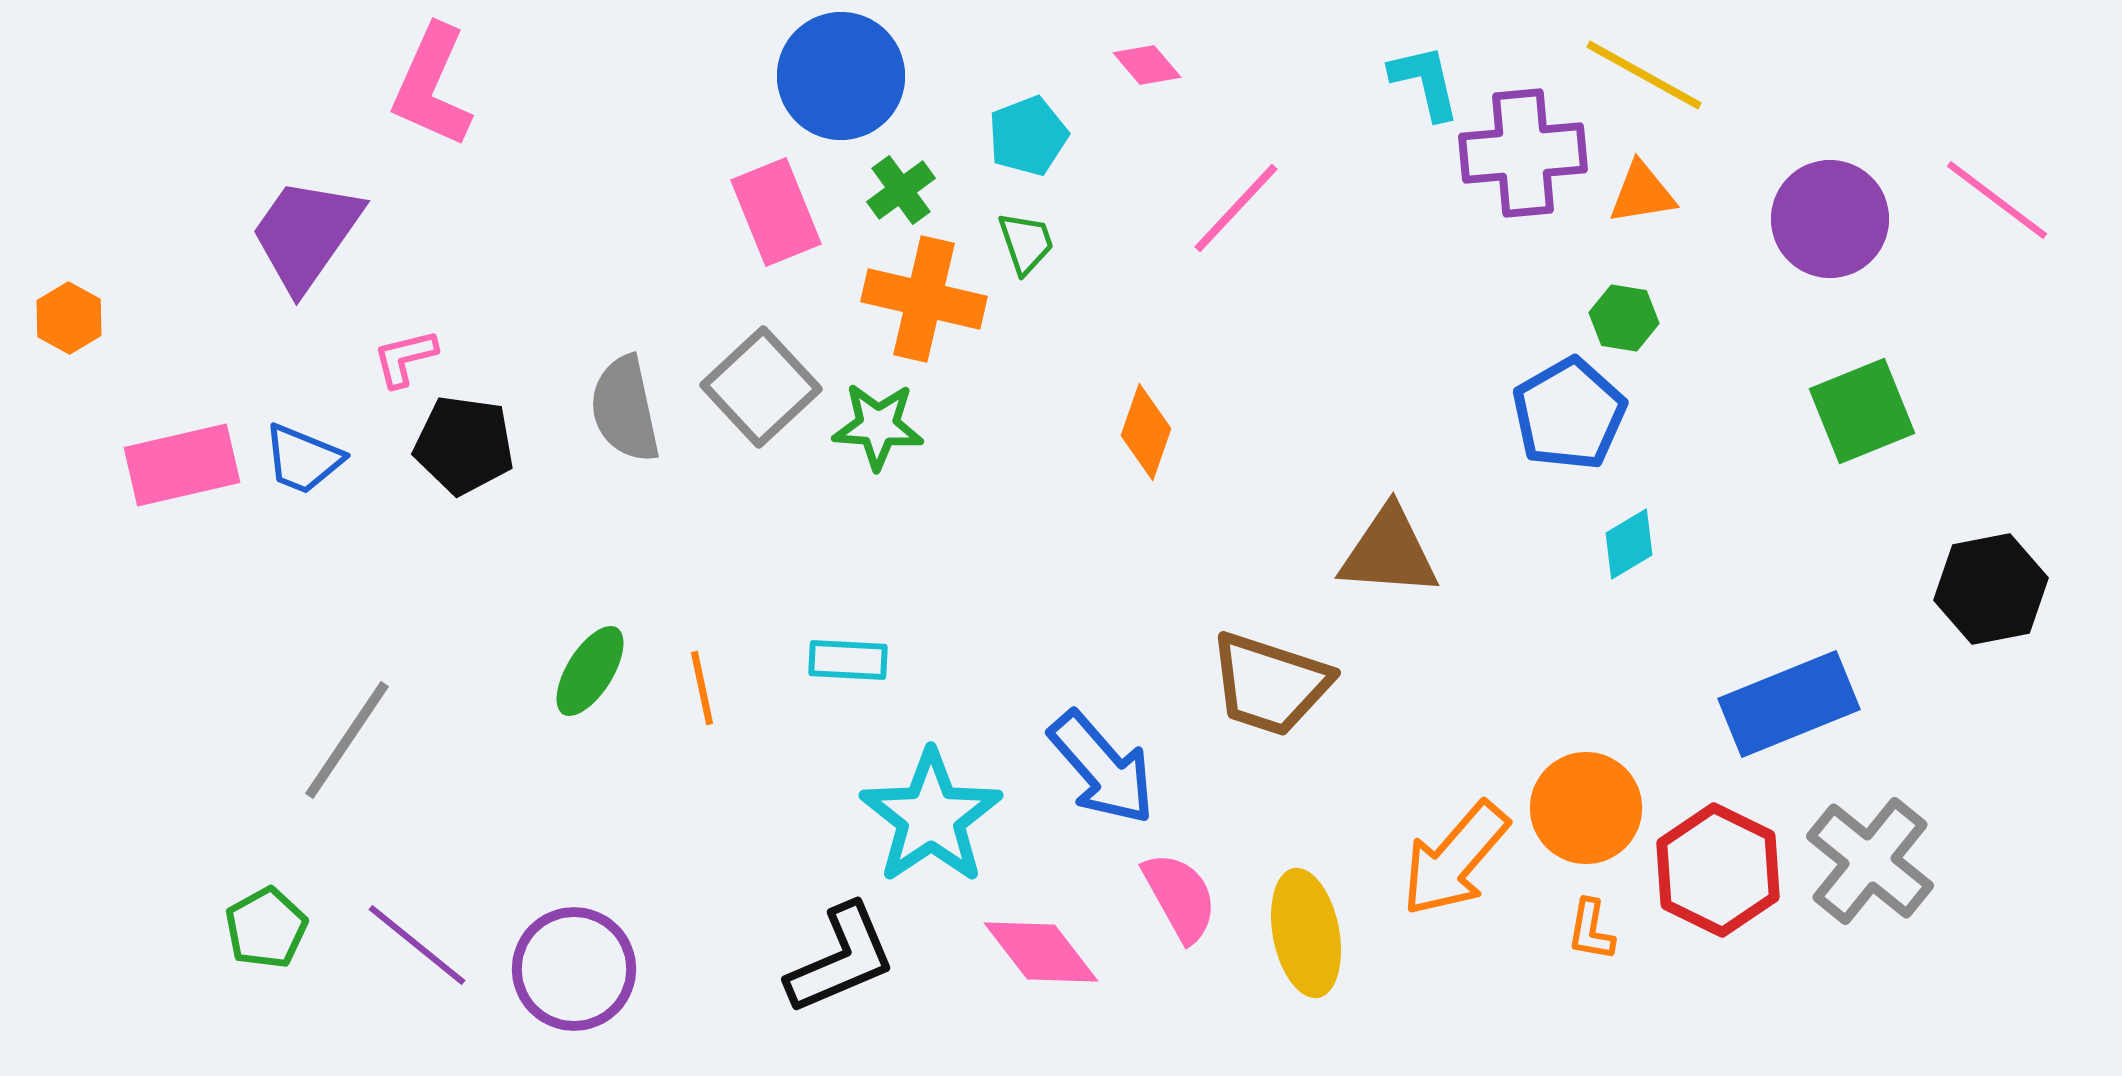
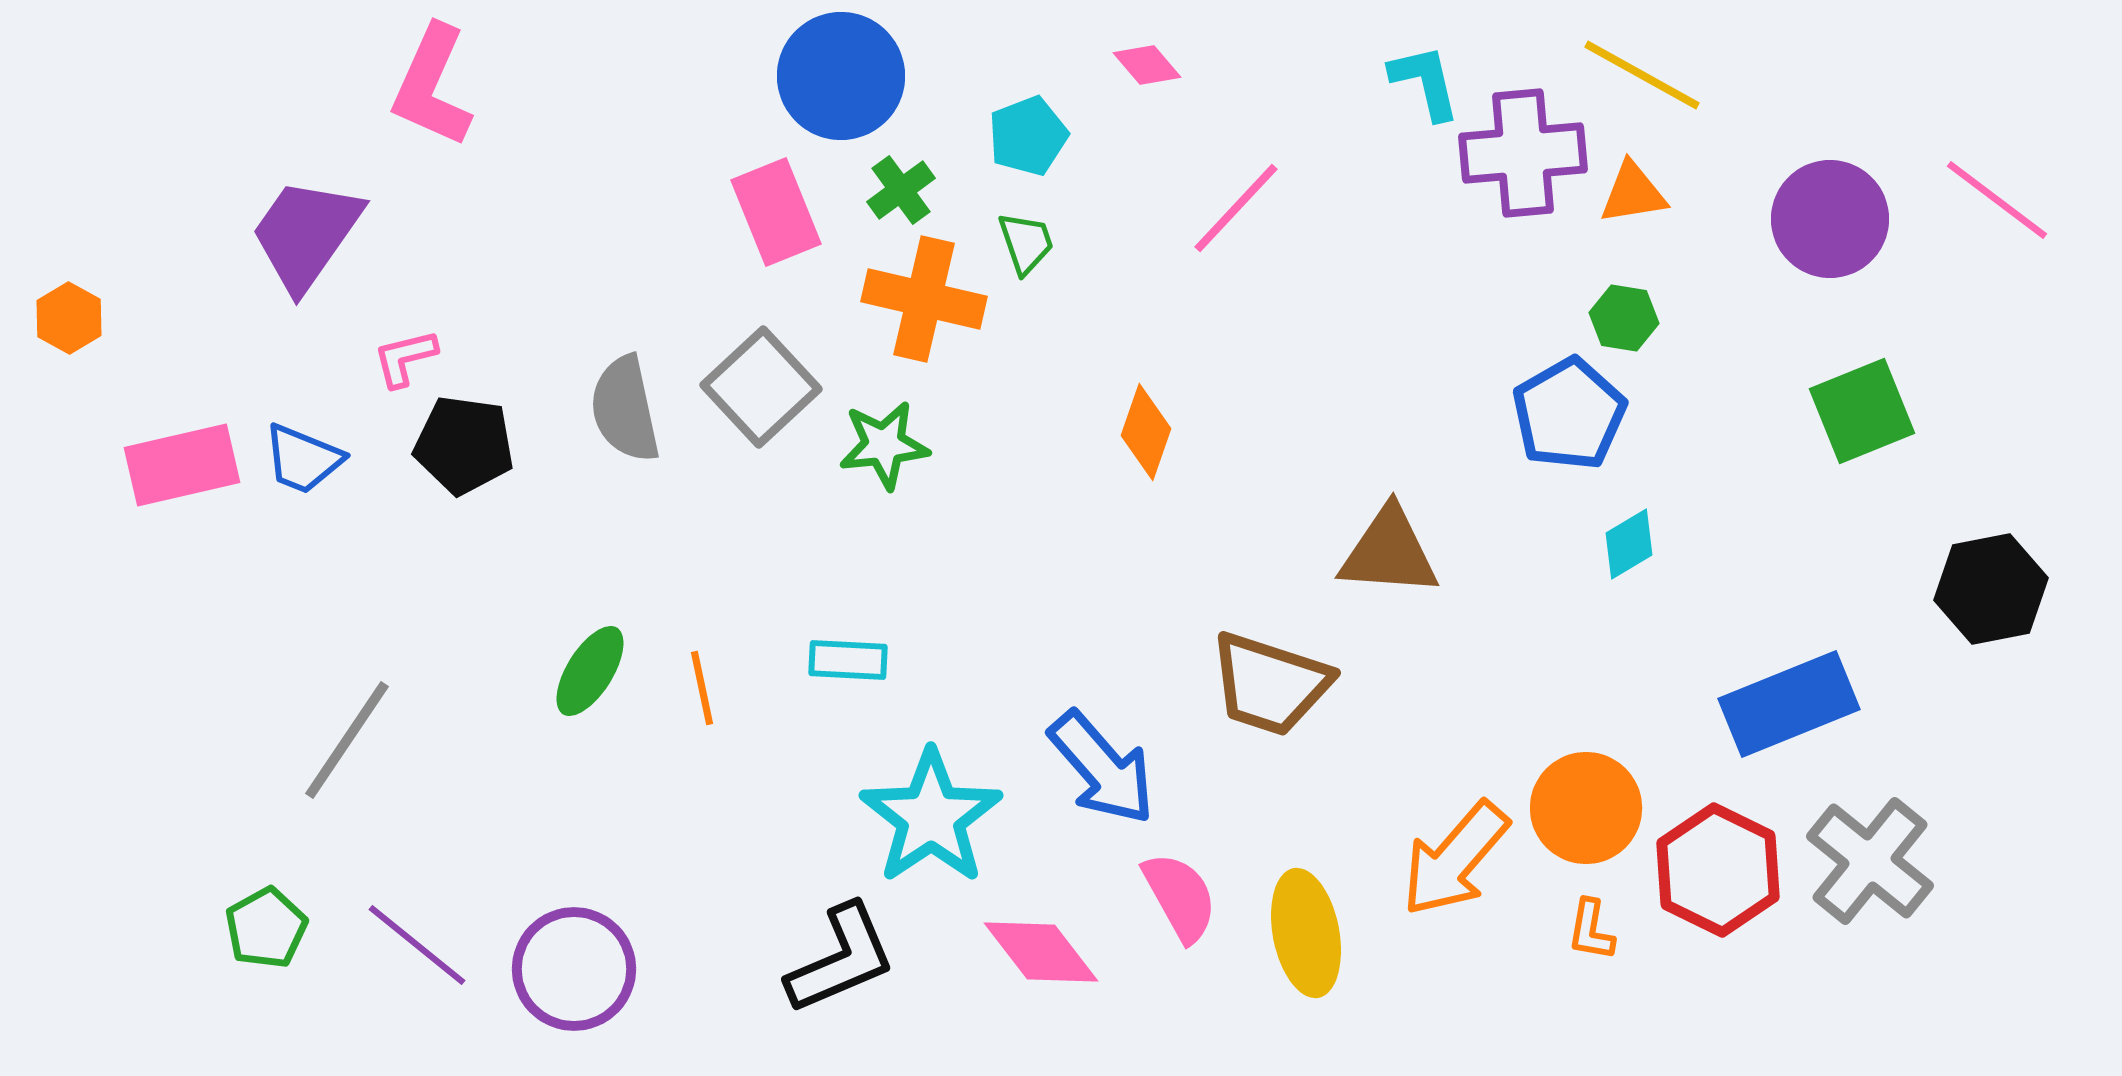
yellow line at (1644, 75): moved 2 px left
orange triangle at (1642, 193): moved 9 px left
green star at (878, 426): moved 6 px right, 19 px down; rotated 10 degrees counterclockwise
